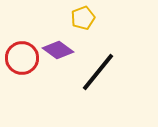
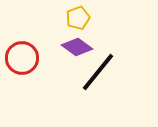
yellow pentagon: moved 5 px left
purple diamond: moved 19 px right, 3 px up
